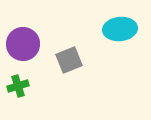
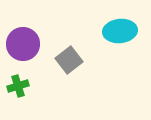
cyan ellipse: moved 2 px down
gray square: rotated 16 degrees counterclockwise
